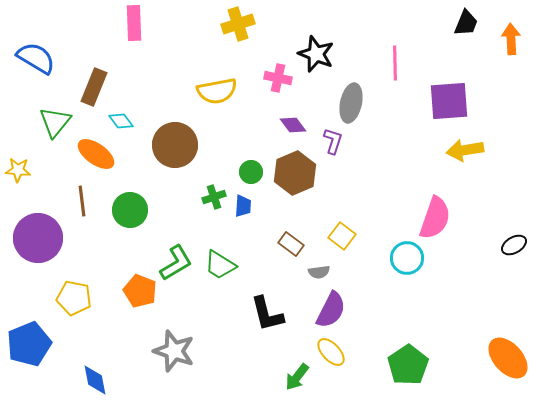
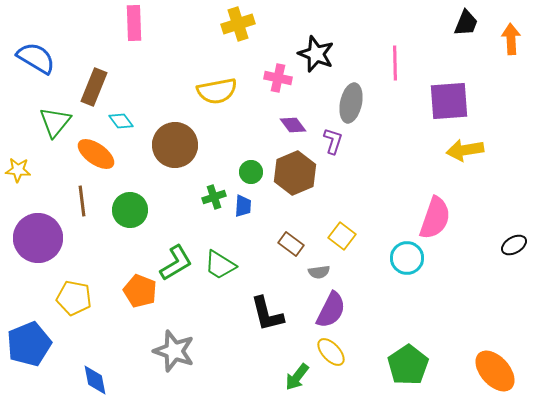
orange ellipse at (508, 358): moved 13 px left, 13 px down
